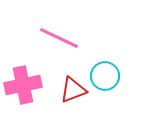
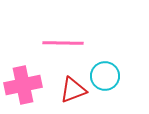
pink line: moved 4 px right, 5 px down; rotated 24 degrees counterclockwise
